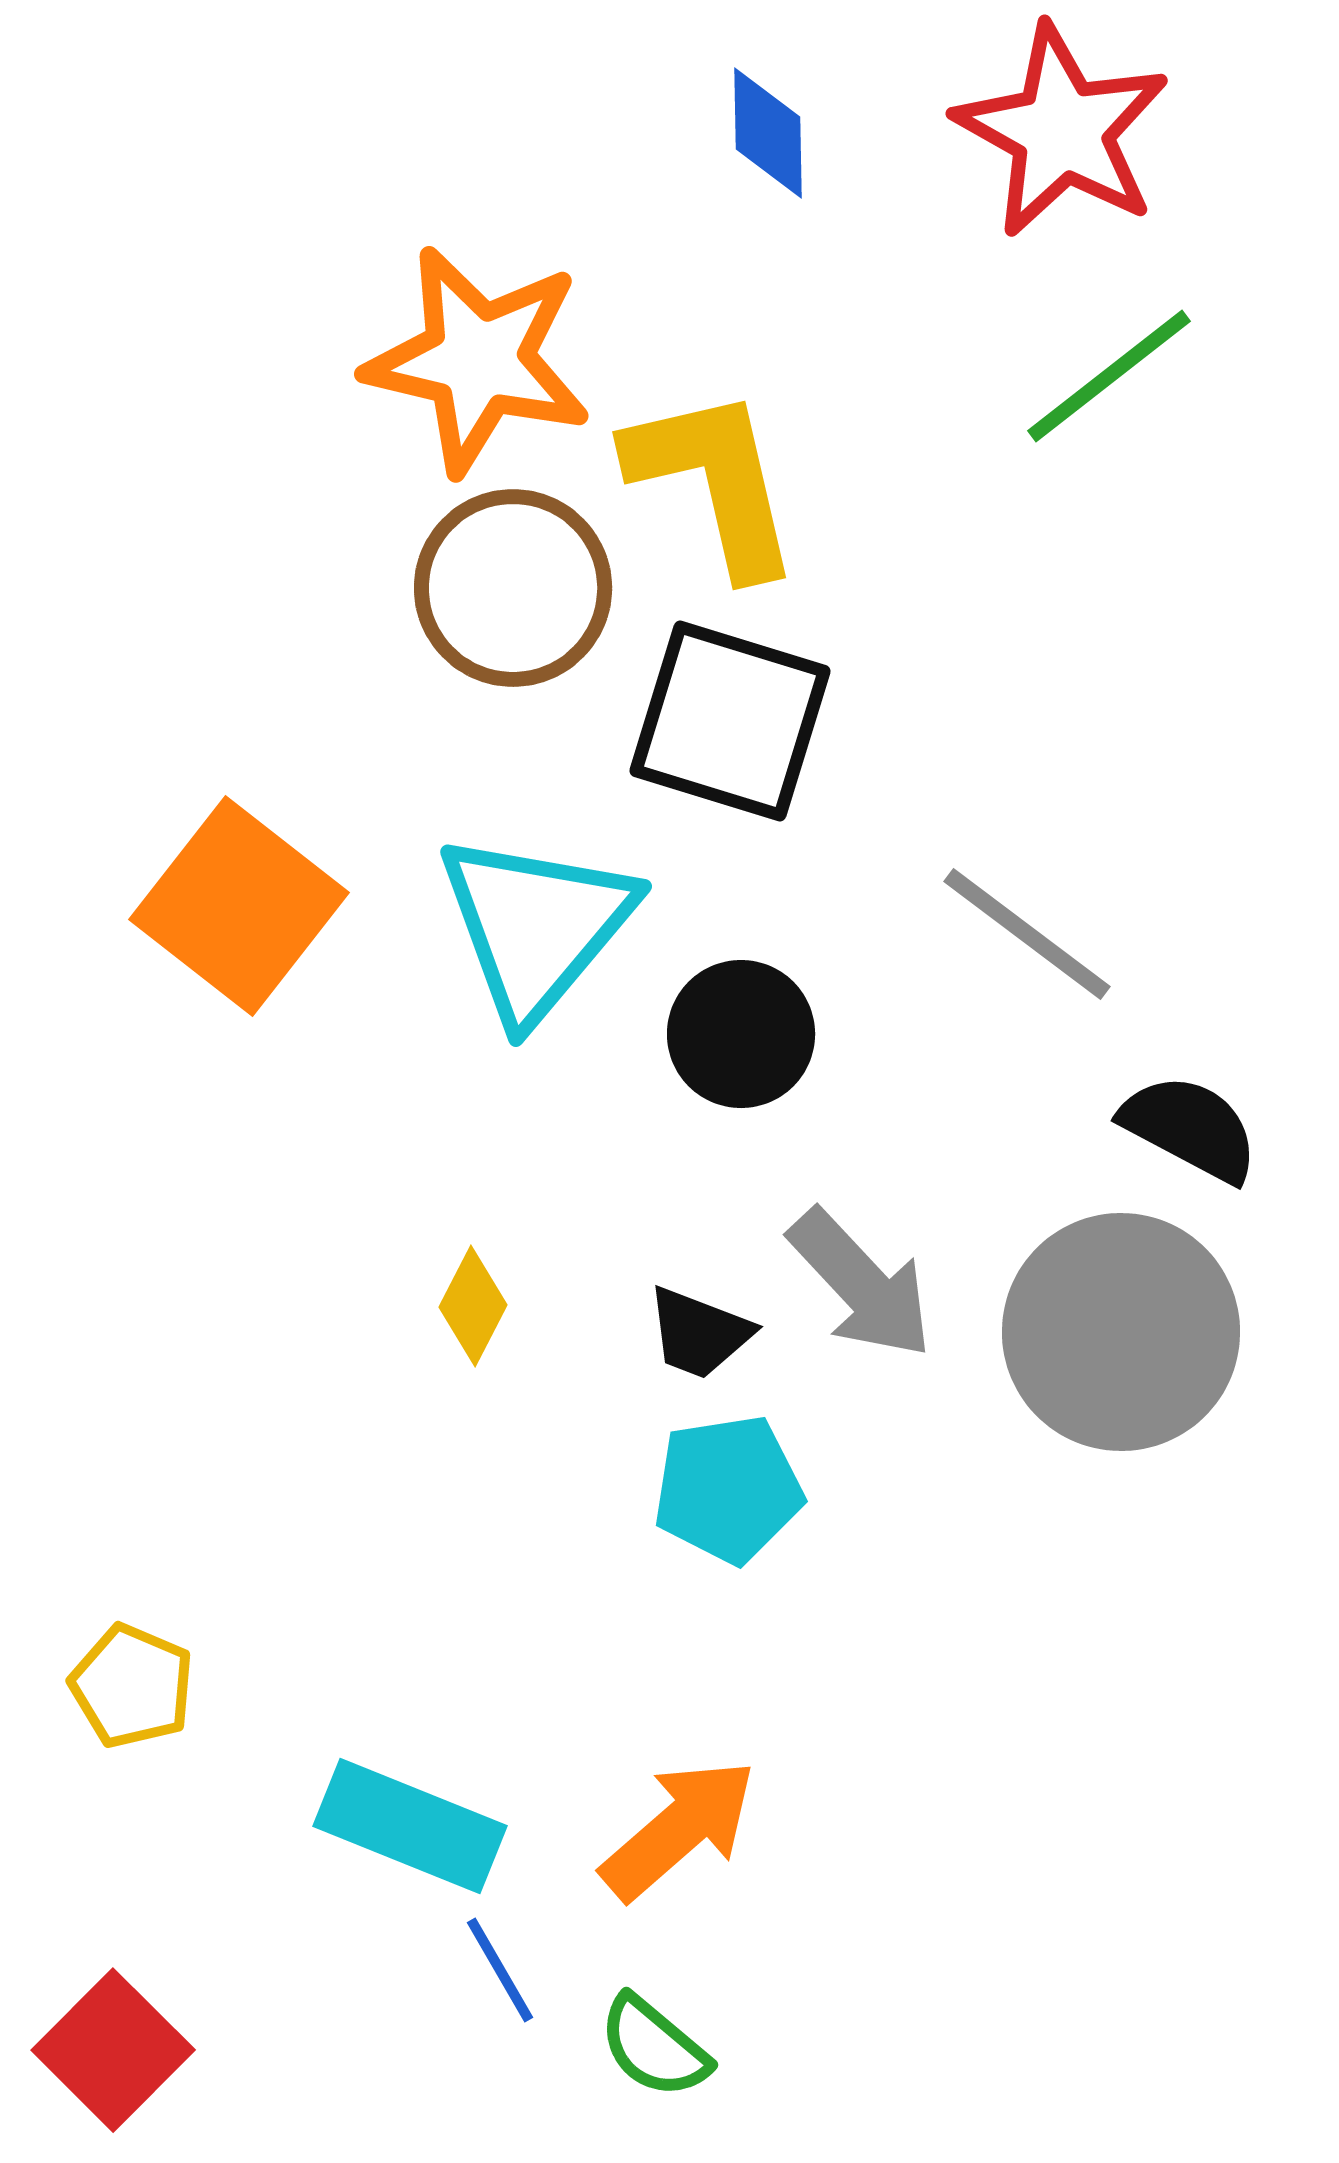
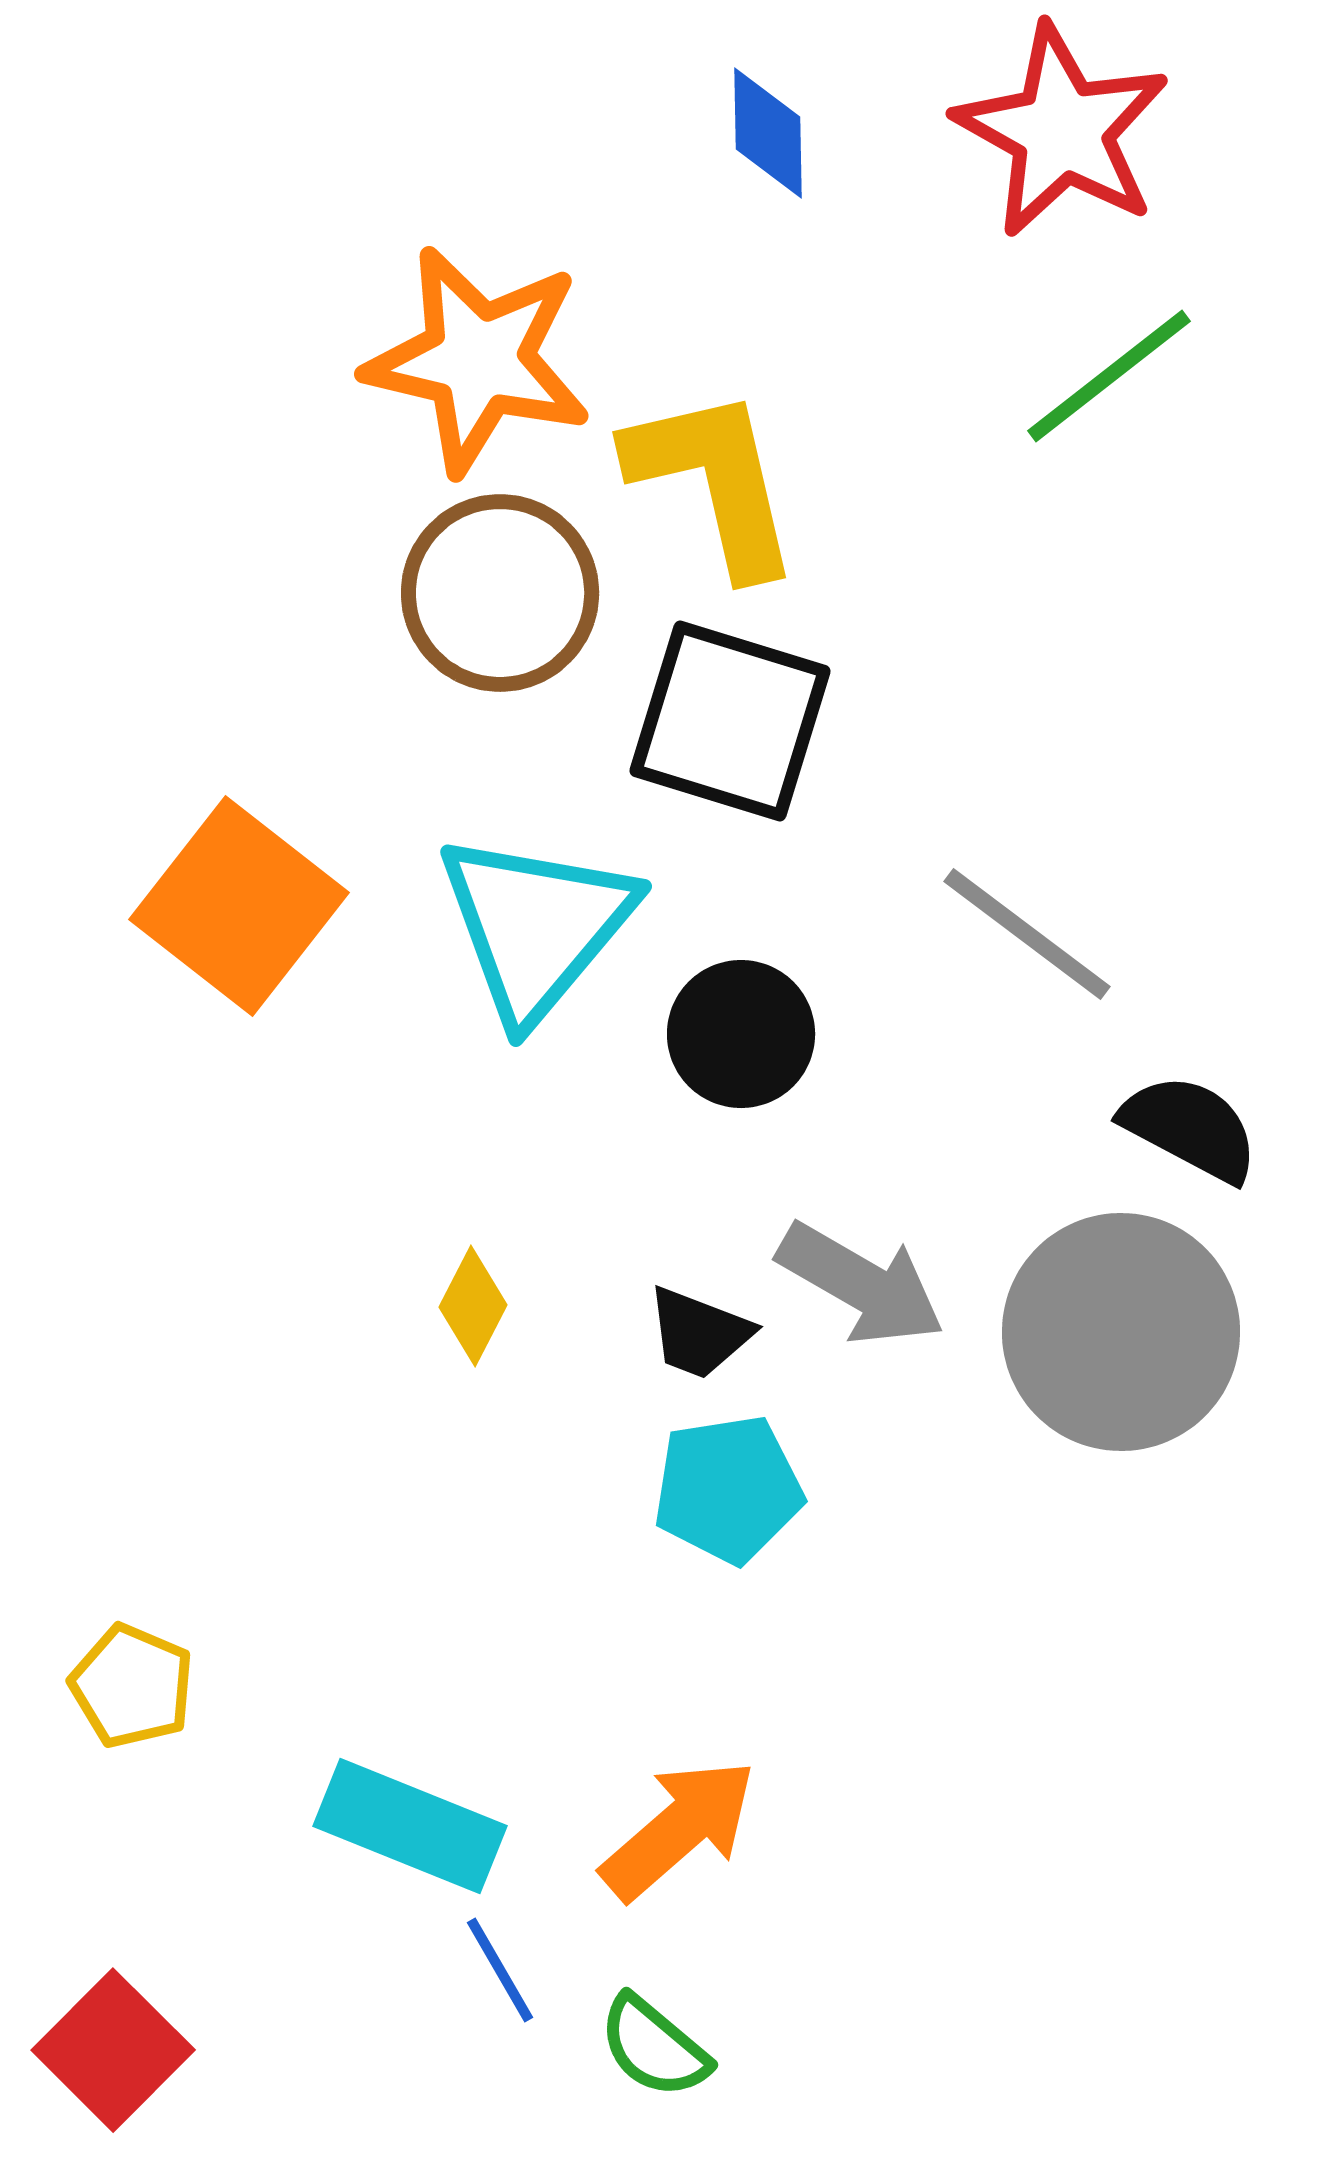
brown circle: moved 13 px left, 5 px down
gray arrow: rotated 17 degrees counterclockwise
